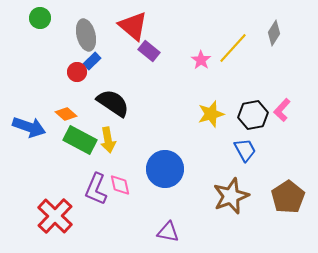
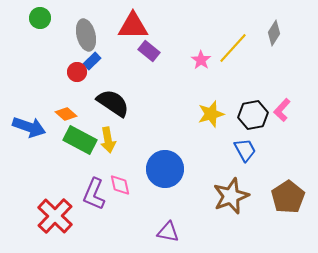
red triangle: rotated 40 degrees counterclockwise
purple L-shape: moved 2 px left, 5 px down
